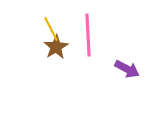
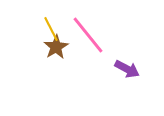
pink line: rotated 36 degrees counterclockwise
